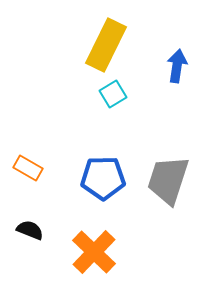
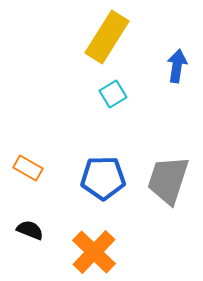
yellow rectangle: moved 1 px right, 8 px up; rotated 6 degrees clockwise
